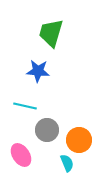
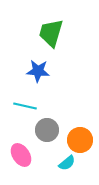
orange circle: moved 1 px right
cyan semicircle: rotated 72 degrees clockwise
